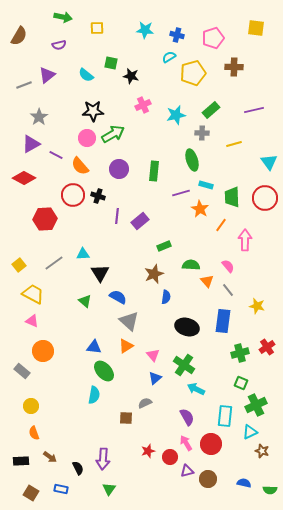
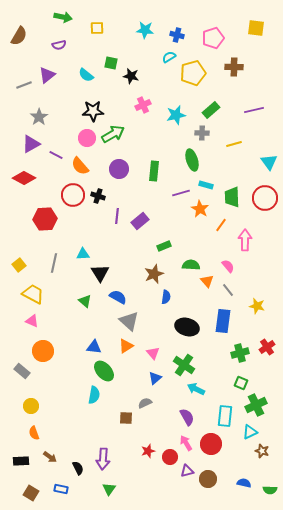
gray line at (54, 263): rotated 42 degrees counterclockwise
pink triangle at (153, 355): moved 2 px up
